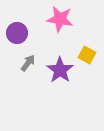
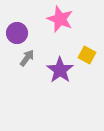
pink star: rotated 12 degrees clockwise
gray arrow: moved 1 px left, 5 px up
